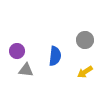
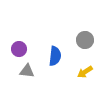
purple circle: moved 2 px right, 2 px up
gray triangle: moved 1 px right, 1 px down
